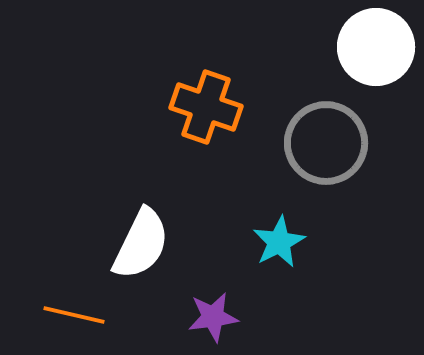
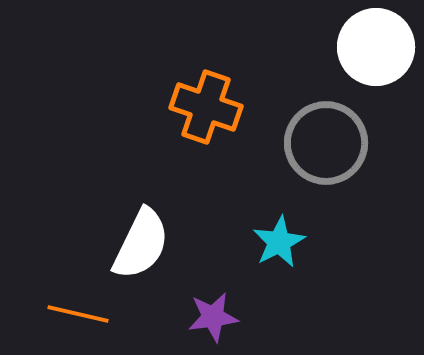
orange line: moved 4 px right, 1 px up
